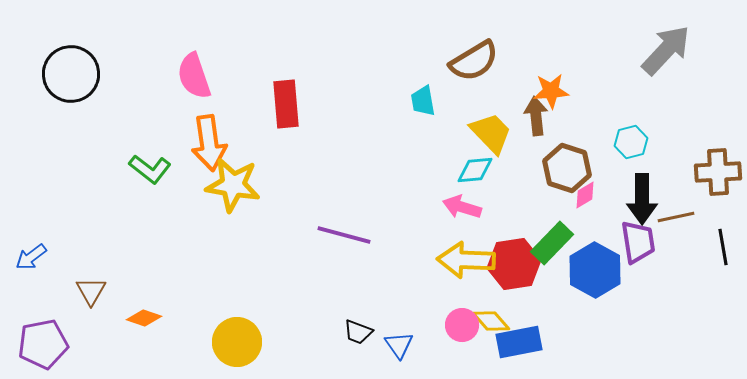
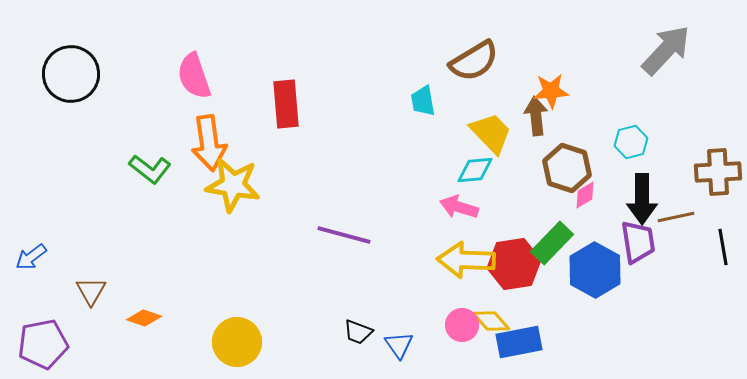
pink arrow: moved 3 px left
